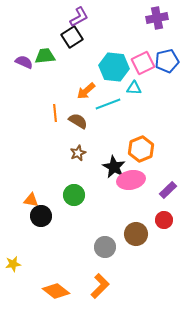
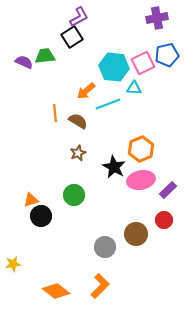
blue pentagon: moved 6 px up
pink ellipse: moved 10 px right
orange triangle: rotated 28 degrees counterclockwise
